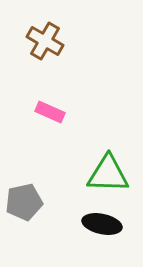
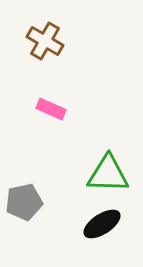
pink rectangle: moved 1 px right, 3 px up
black ellipse: rotated 45 degrees counterclockwise
